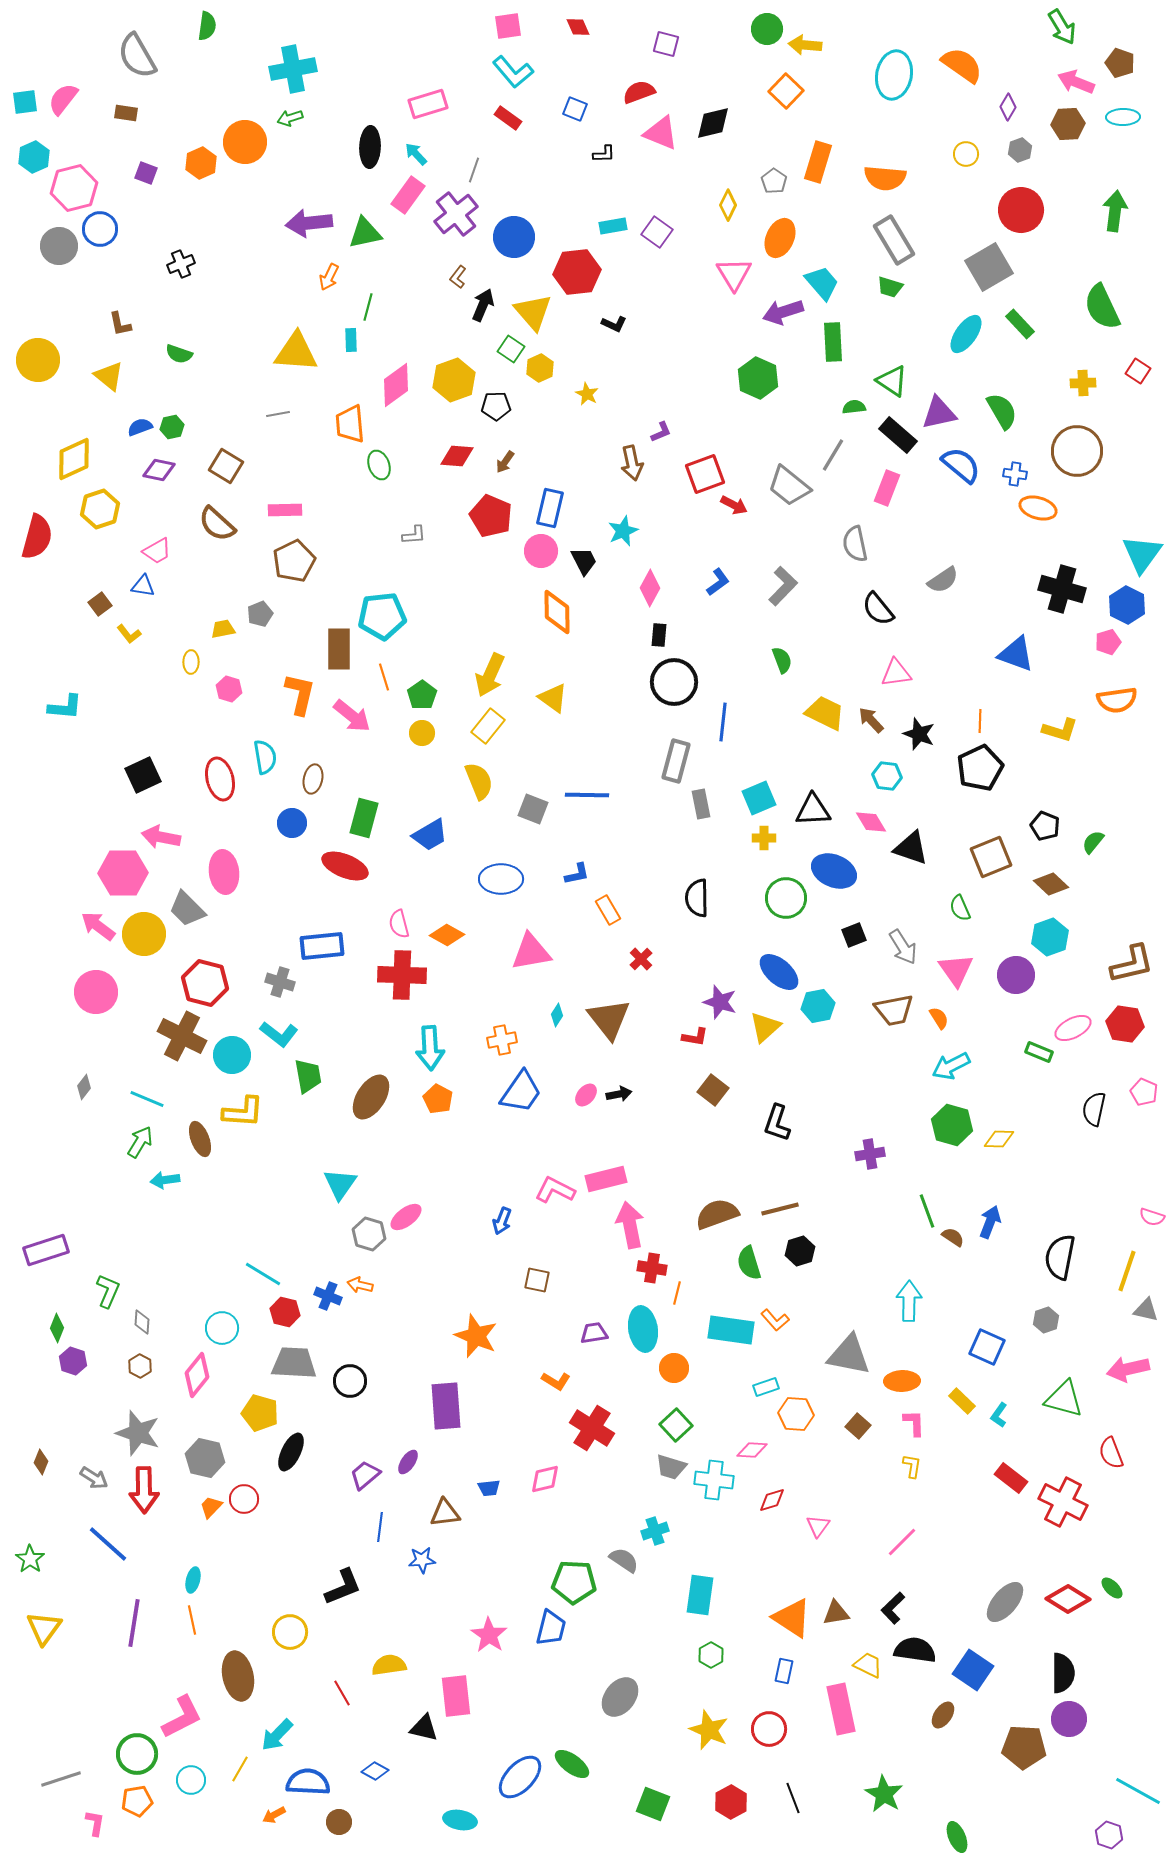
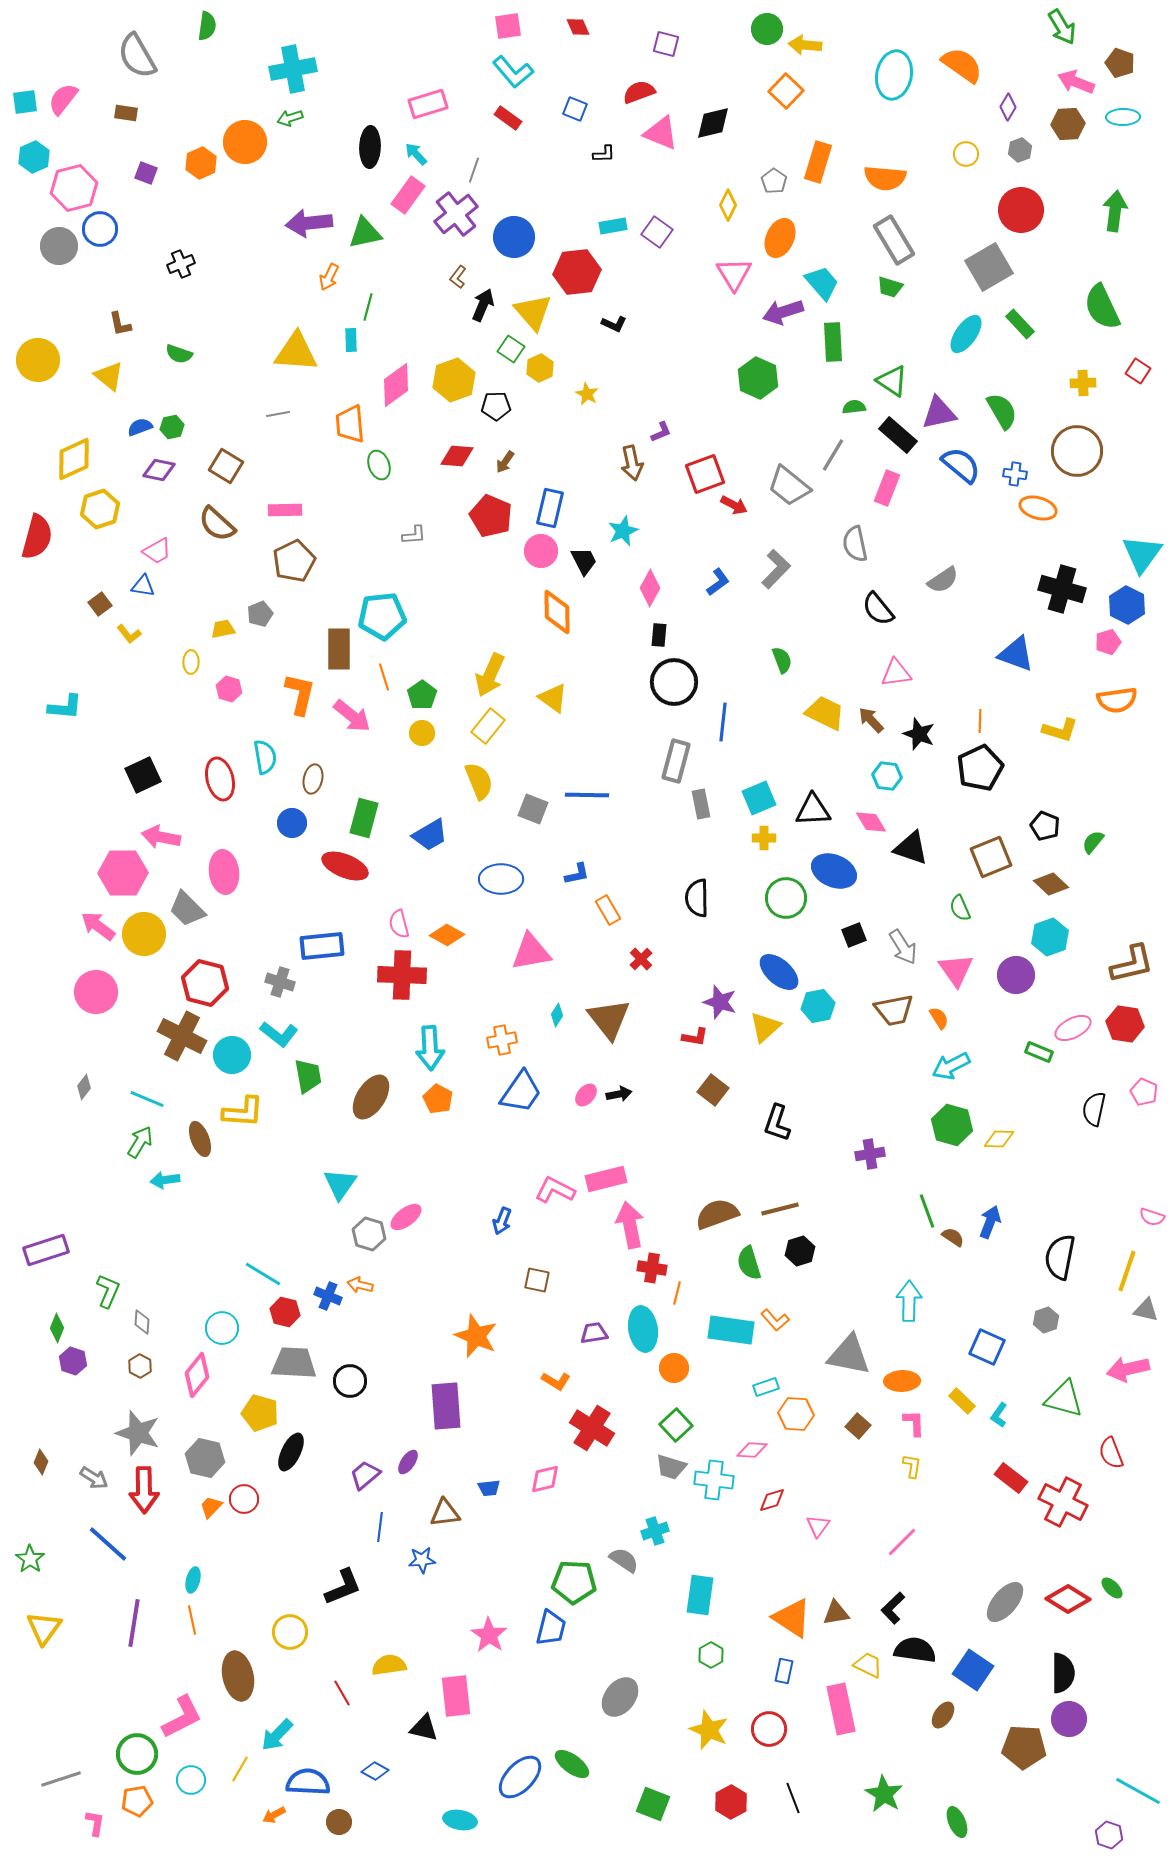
gray L-shape at (783, 586): moved 7 px left, 17 px up
green ellipse at (957, 1837): moved 15 px up
